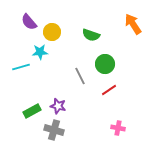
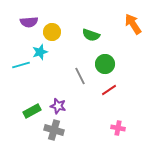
purple semicircle: rotated 54 degrees counterclockwise
cyan star: rotated 14 degrees counterclockwise
cyan line: moved 2 px up
